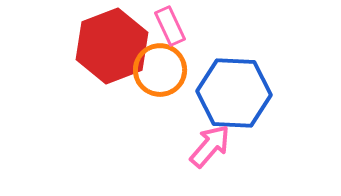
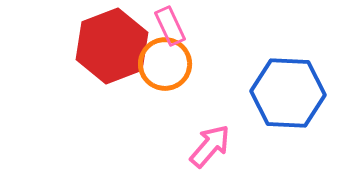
orange circle: moved 5 px right, 6 px up
blue hexagon: moved 54 px right
